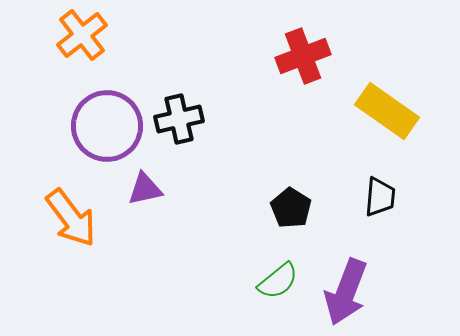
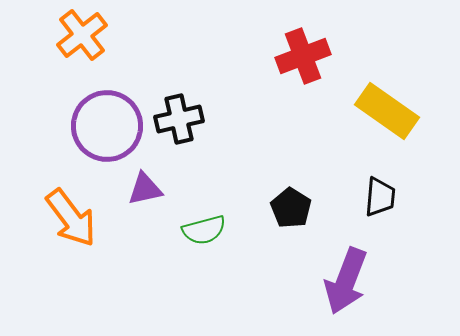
green semicircle: moved 74 px left, 51 px up; rotated 24 degrees clockwise
purple arrow: moved 11 px up
